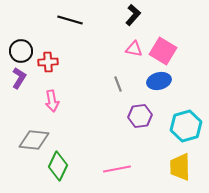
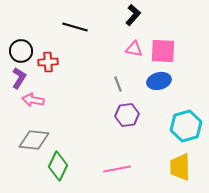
black line: moved 5 px right, 7 px down
pink square: rotated 28 degrees counterclockwise
pink arrow: moved 19 px left, 1 px up; rotated 110 degrees clockwise
purple hexagon: moved 13 px left, 1 px up
